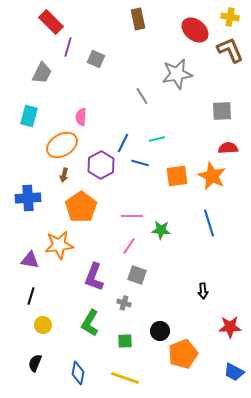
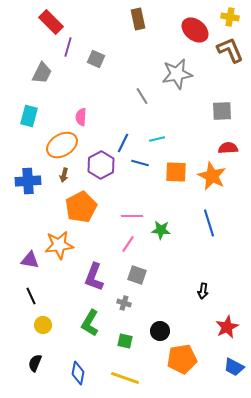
orange square at (177, 176): moved 1 px left, 4 px up; rotated 10 degrees clockwise
blue cross at (28, 198): moved 17 px up
orange pentagon at (81, 207): rotated 8 degrees clockwise
pink line at (129, 246): moved 1 px left, 2 px up
black arrow at (203, 291): rotated 14 degrees clockwise
black line at (31, 296): rotated 42 degrees counterclockwise
red star at (230, 327): moved 3 px left; rotated 25 degrees counterclockwise
green square at (125, 341): rotated 14 degrees clockwise
orange pentagon at (183, 354): moved 1 px left, 5 px down; rotated 12 degrees clockwise
blue trapezoid at (234, 372): moved 5 px up
